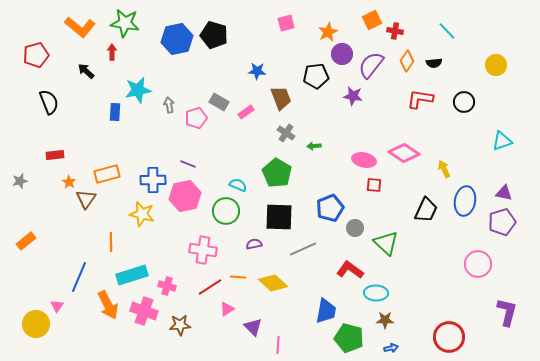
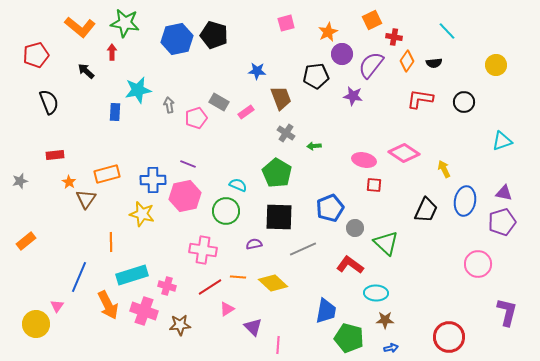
red cross at (395, 31): moved 1 px left, 6 px down
red L-shape at (350, 270): moved 5 px up
